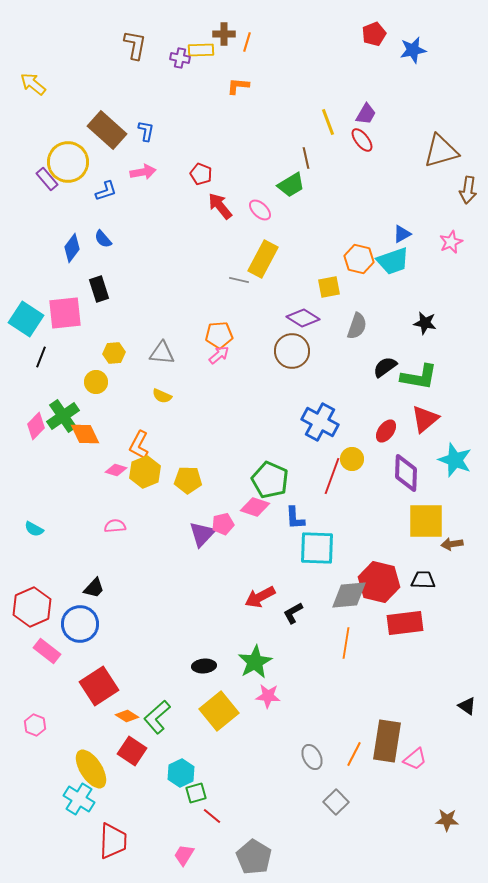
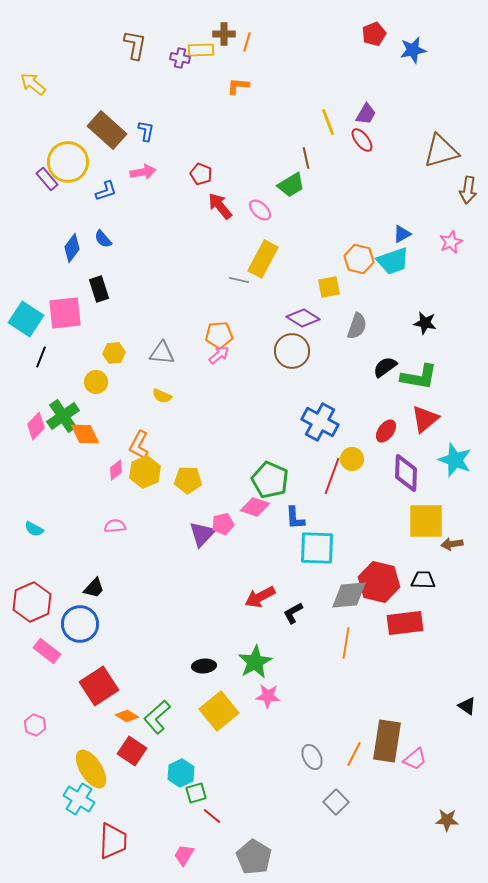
pink diamond at (116, 470): rotated 55 degrees counterclockwise
red hexagon at (32, 607): moved 5 px up
